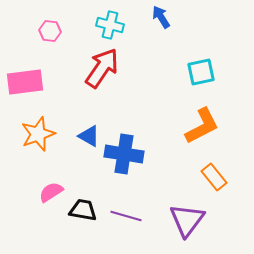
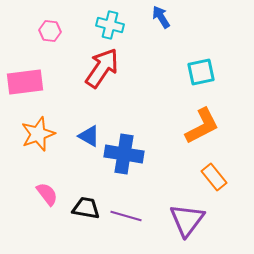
pink semicircle: moved 4 px left, 2 px down; rotated 85 degrees clockwise
black trapezoid: moved 3 px right, 2 px up
